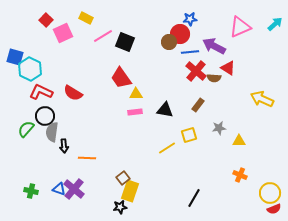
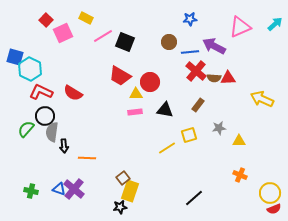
red circle at (180, 34): moved 30 px left, 48 px down
red triangle at (228, 68): moved 10 px down; rotated 35 degrees counterclockwise
red trapezoid at (121, 78): moved 1 px left, 2 px up; rotated 25 degrees counterclockwise
black line at (194, 198): rotated 18 degrees clockwise
